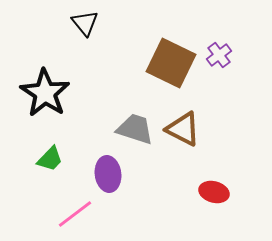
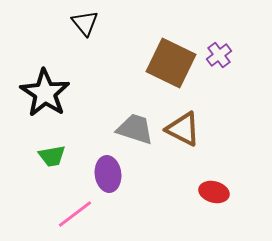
green trapezoid: moved 2 px right, 3 px up; rotated 36 degrees clockwise
